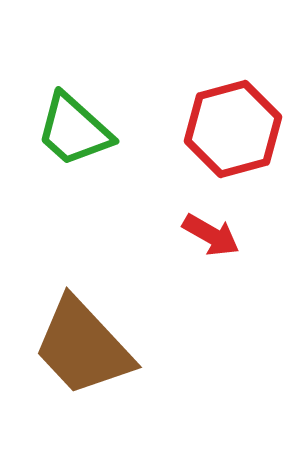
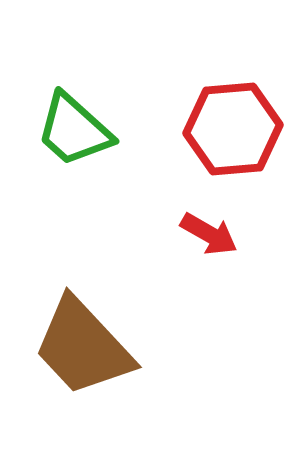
red hexagon: rotated 10 degrees clockwise
red arrow: moved 2 px left, 1 px up
